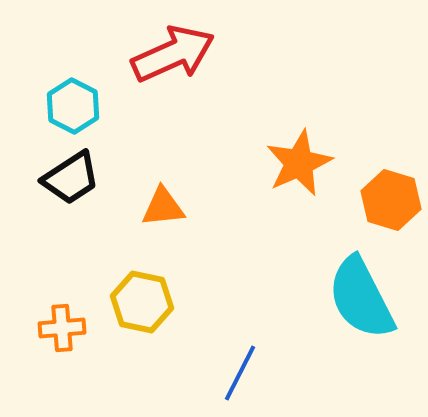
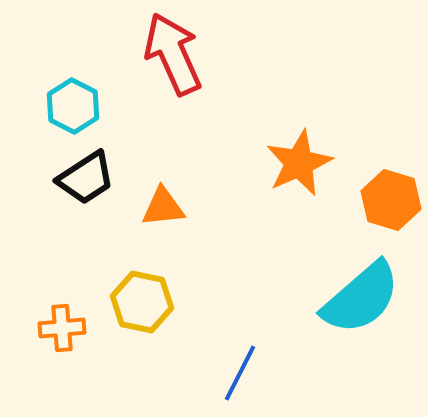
red arrow: rotated 90 degrees counterclockwise
black trapezoid: moved 15 px right
cyan semicircle: rotated 104 degrees counterclockwise
